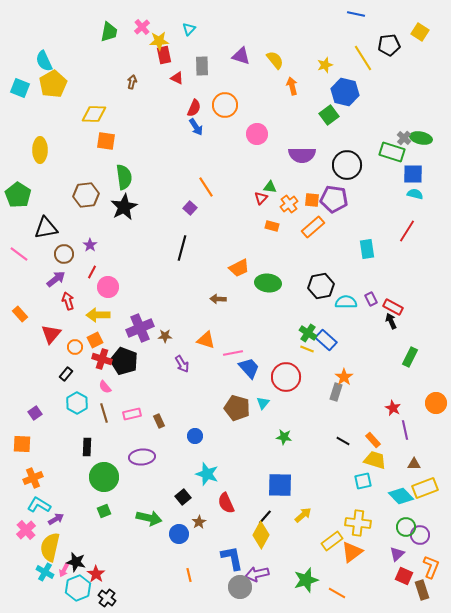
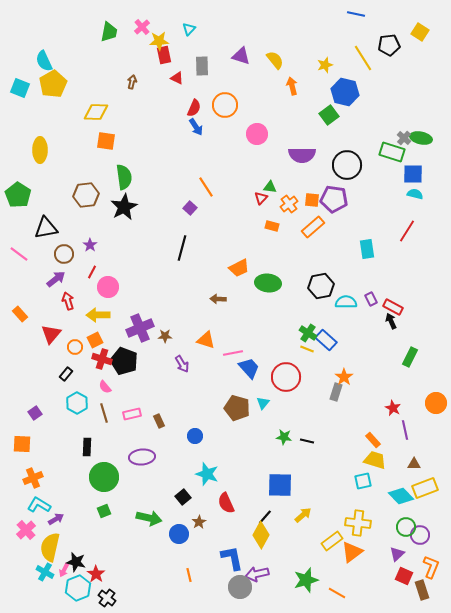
yellow diamond at (94, 114): moved 2 px right, 2 px up
black line at (343, 441): moved 36 px left; rotated 16 degrees counterclockwise
